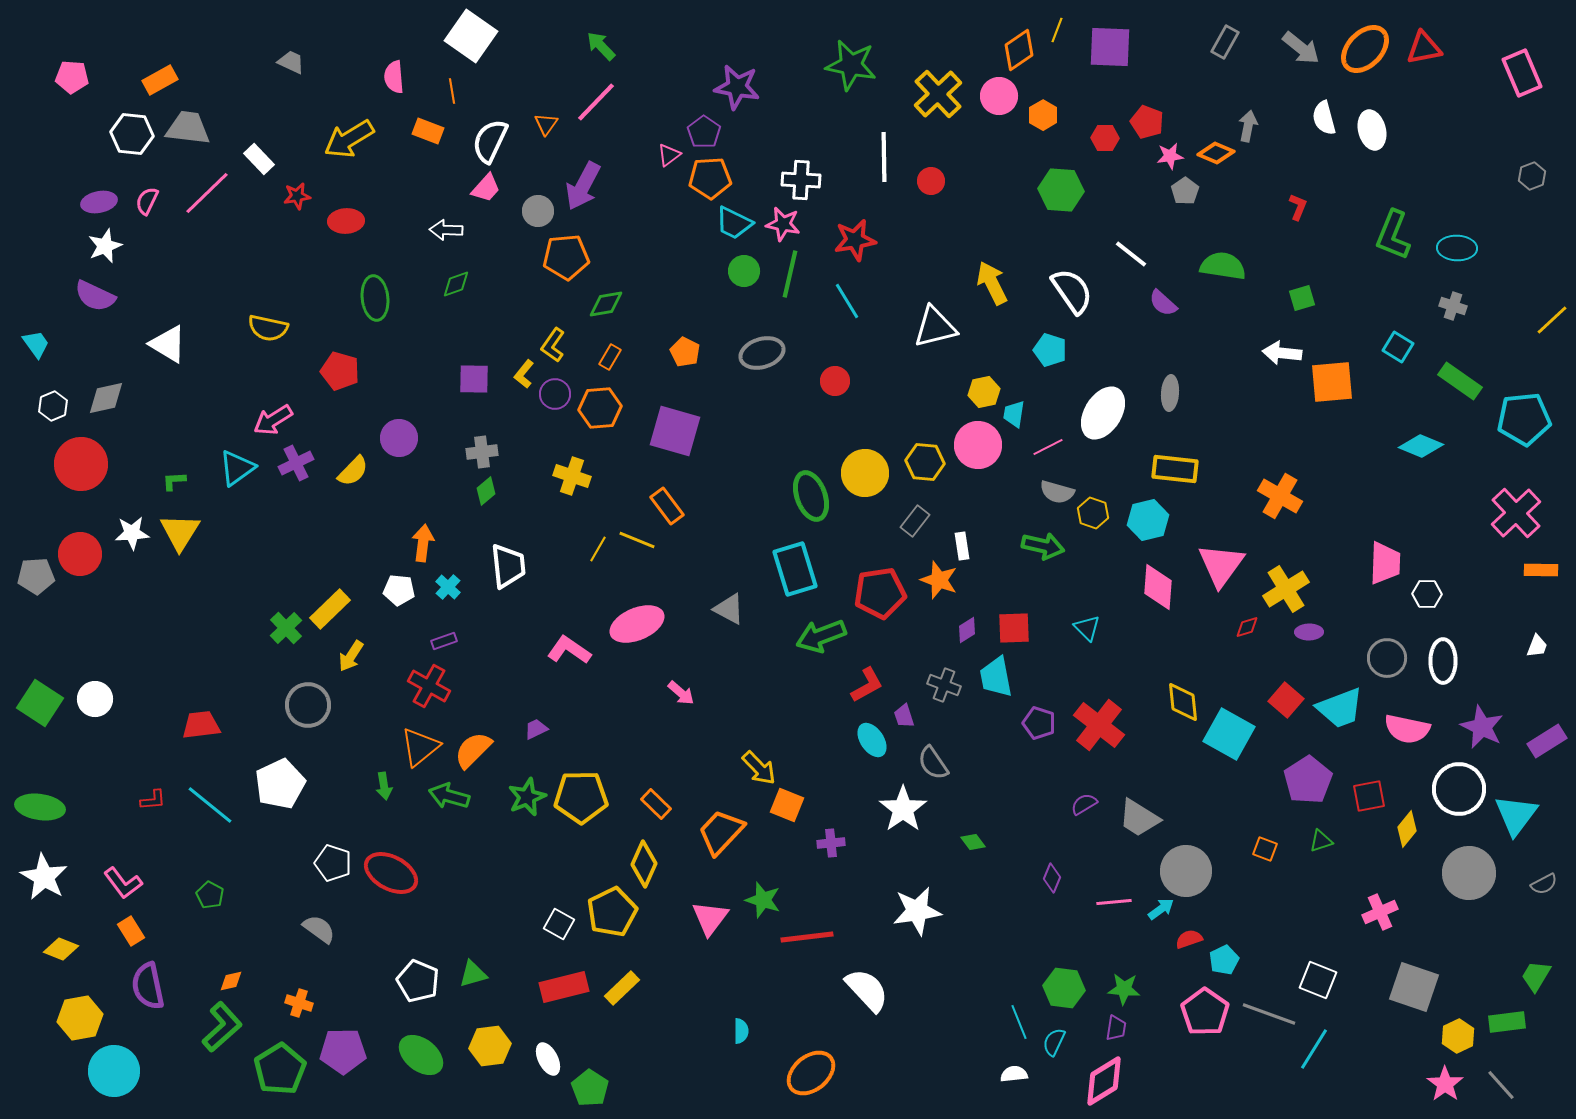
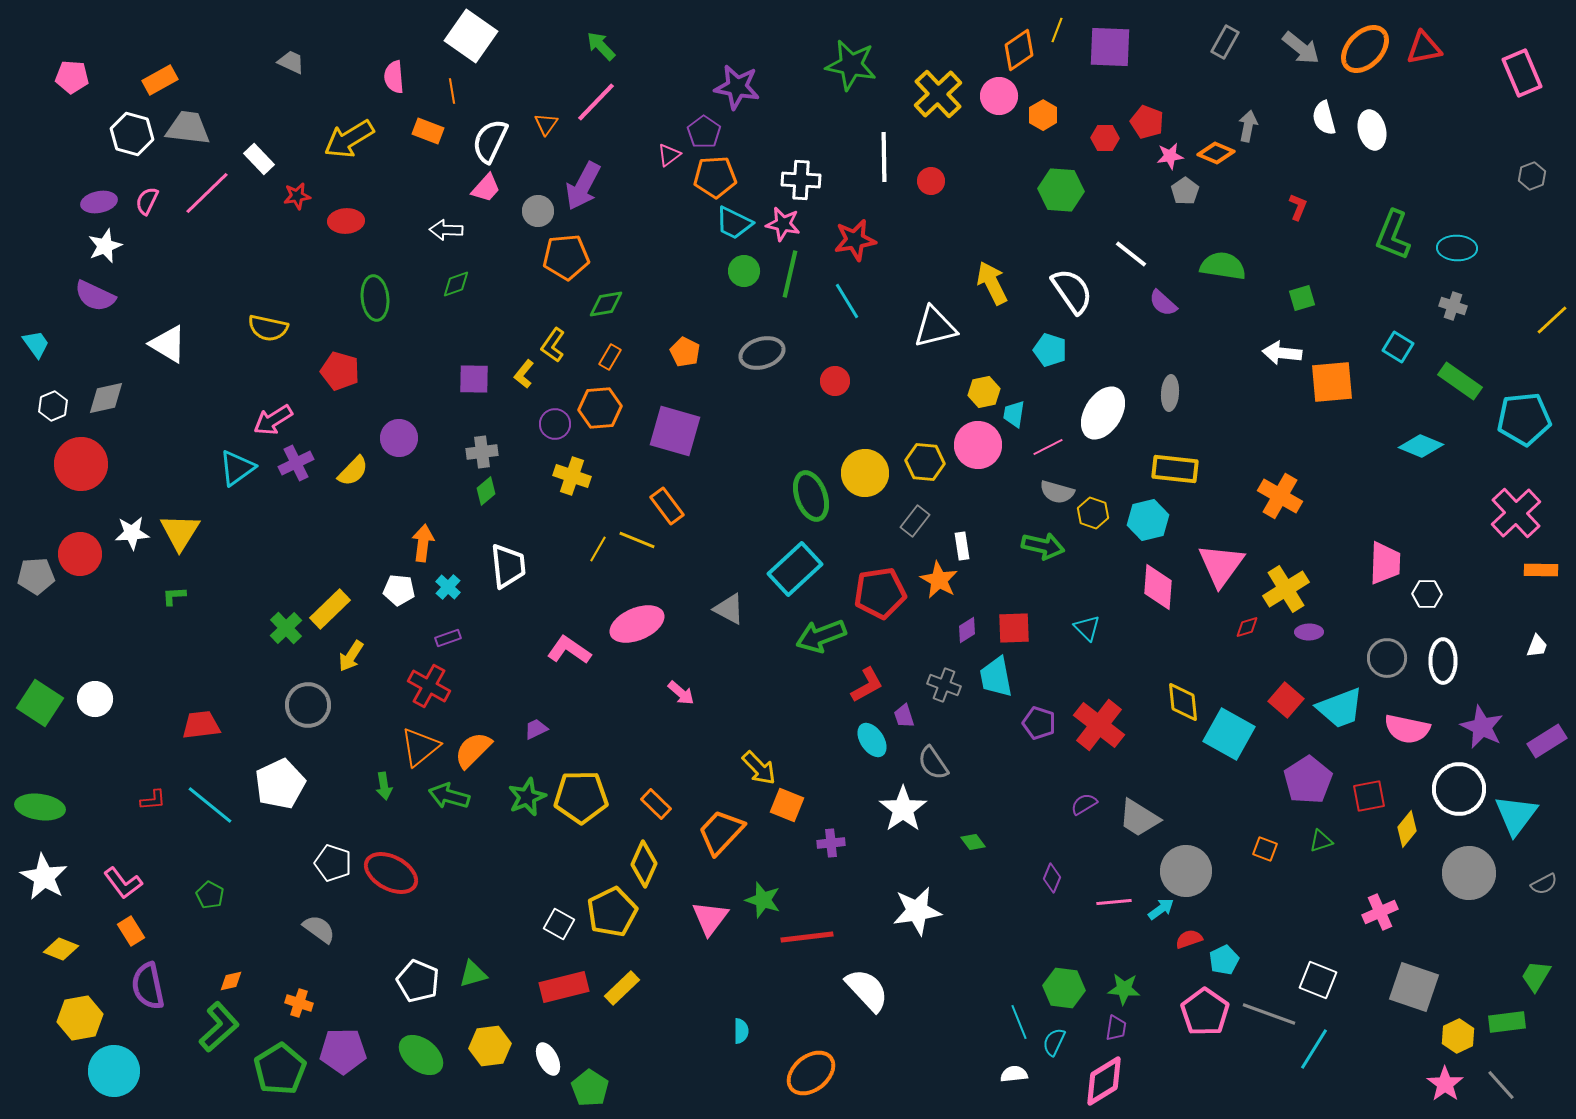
white hexagon at (132, 134): rotated 9 degrees clockwise
orange pentagon at (710, 178): moved 5 px right, 1 px up
purple circle at (555, 394): moved 30 px down
green L-shape at (174, 481): moved 115 px down
cyan rectangle at (795, 569): rotated 64 degrees clockwise
orange star at (939, 580): rotated 9 degrees clockwise
purple rectangle at (444, 641): moved 4 px right, 3 px up
green L-shape at (222, 1027): moved 3 px left
